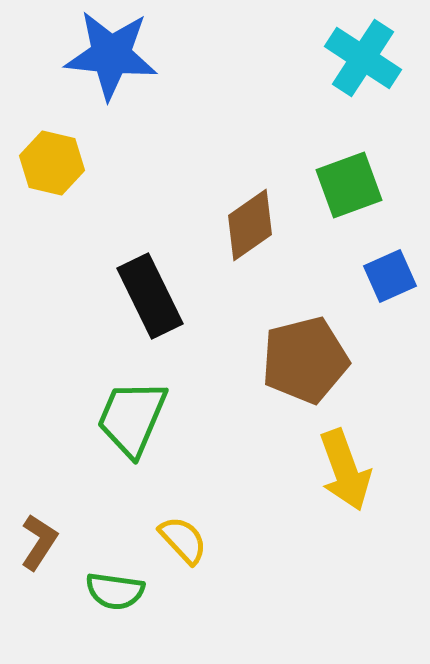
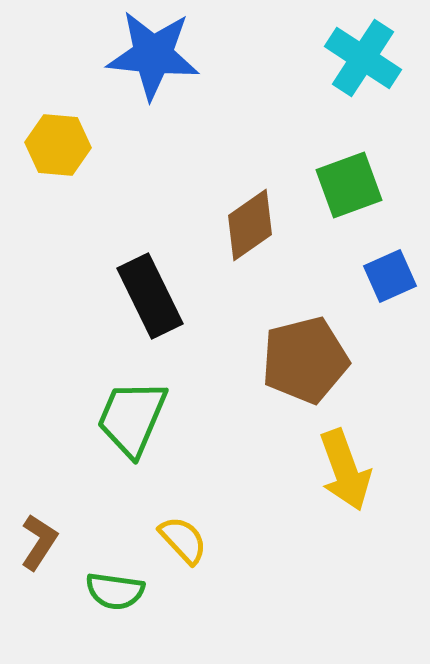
blue star: moved 42 px right
yellow hexagon: moved 6 px right, 18 px up; rotated 8 degrees counterclockwise
